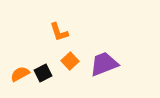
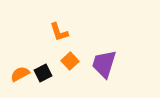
purple trapezoid: rotated 52 degrees counterclockwise
